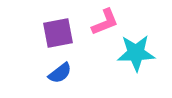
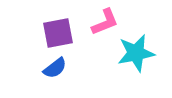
cyan star: rotated 9 degrees counterclockwise
blue semicircle: moved 5 px left, 5 px up
